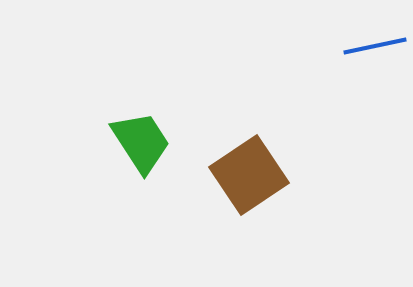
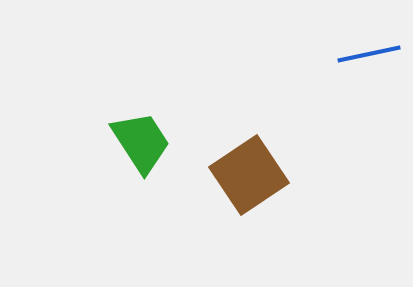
blue line: moved 6 px left, 8 px down
